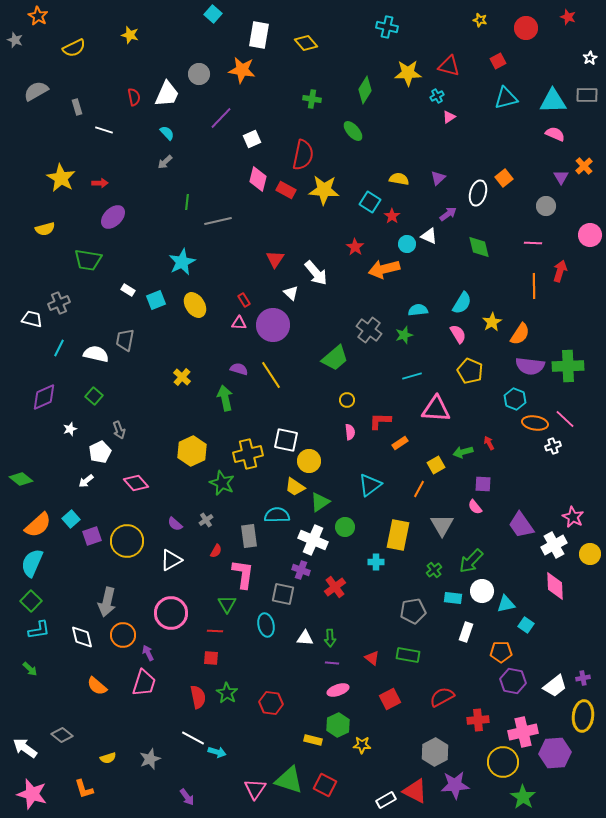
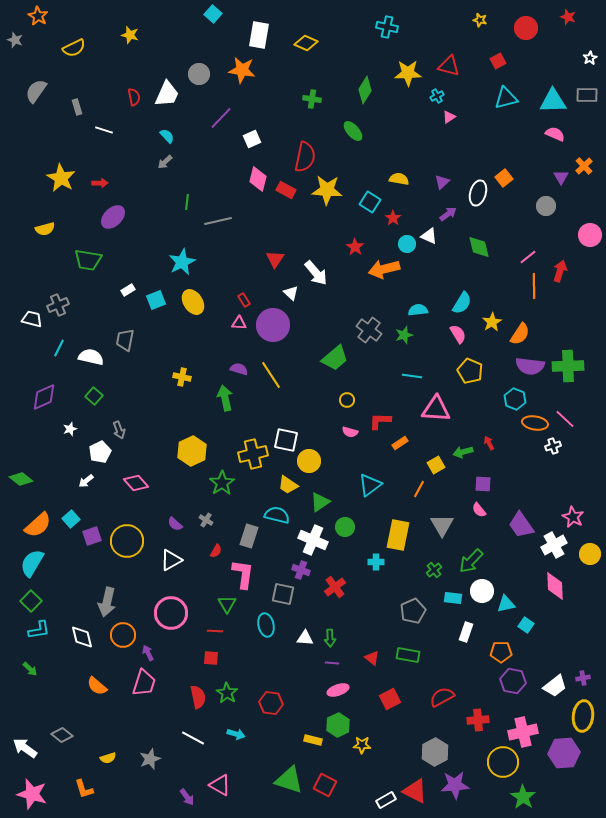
yellow diamond at (306, 43): rotated 25 degrees counterclockwise
gray semicircle at (36, 91): rotated 25 degrees counterclockwise
cyan semicircle at (167, 133): moved 3 px down
red semicircle at (303, 155): moved 2 px right, 2 px down
purple triangle at (438, 178): moved 4 px right, 4 px down
yellow star at (324, 190): moved 3 px right
red star at (392, 216): moved 1 px right, 2 px down
pink line at (533, 243): moved 5 px left, 14 px down; rotated 42 degrees counterclockwise
white rectangle at (128, 290): rotated 64 degrees counterclockwise
gray cross at (59, 303): moved 1 px left, 2 px down
yellow ellipse at (195, 305): moved 2 px left, 3 px up
white semicircle at (96, 354): moved 5 px left, 3 px down
cyan line at (412, 376): rotated 24 degrees clockwise
yellow cross at (182, 377): rotated 30 degrees counterclockwise
pink semicircle at (350, 432): rotated 112 degrees clockwise
yellow cross at (248, 454): moved 5 px right
green star at (222, 483): rotated 15 degrees clockwise
yellow trapezoid at (295, 487): moved 7 px left, 2 px up
pink semicircle at (475, 507): moved 4 px right, 3 px down
cyan semicircle at (277, 515): rotated 15 degrees clockwise
gray cross at (206, 520): rotated 24 degrees counterclockwise
gray rectangle at (249, 536): rotated 25 degrees clockwise
cyan semicircle at (32, 563): rotated 8 degrees clockwise
gray pentagon at (413, 611): rotated 15 degrees counterclockwise
cyan arrow at (217, 752): moved 19 px right, 18 px up
purple hexagon at (555, 753): moved 9 px right
pink triangle at (255, 789): moved 35 px left, 4 px up; rotated 35 degrees counterclockwise
